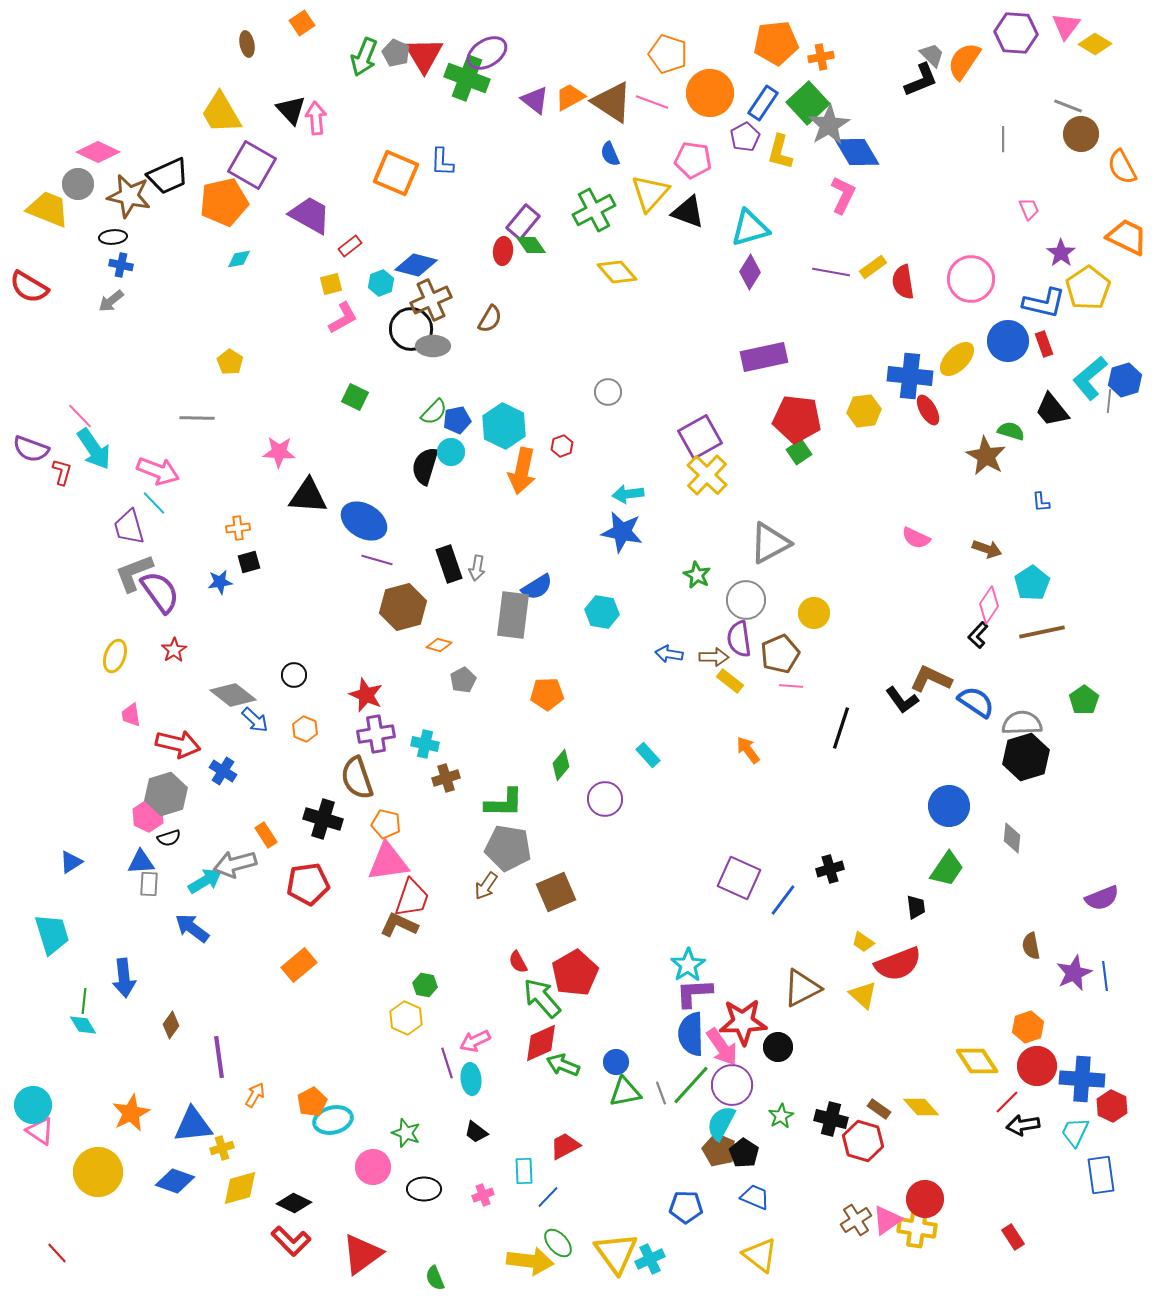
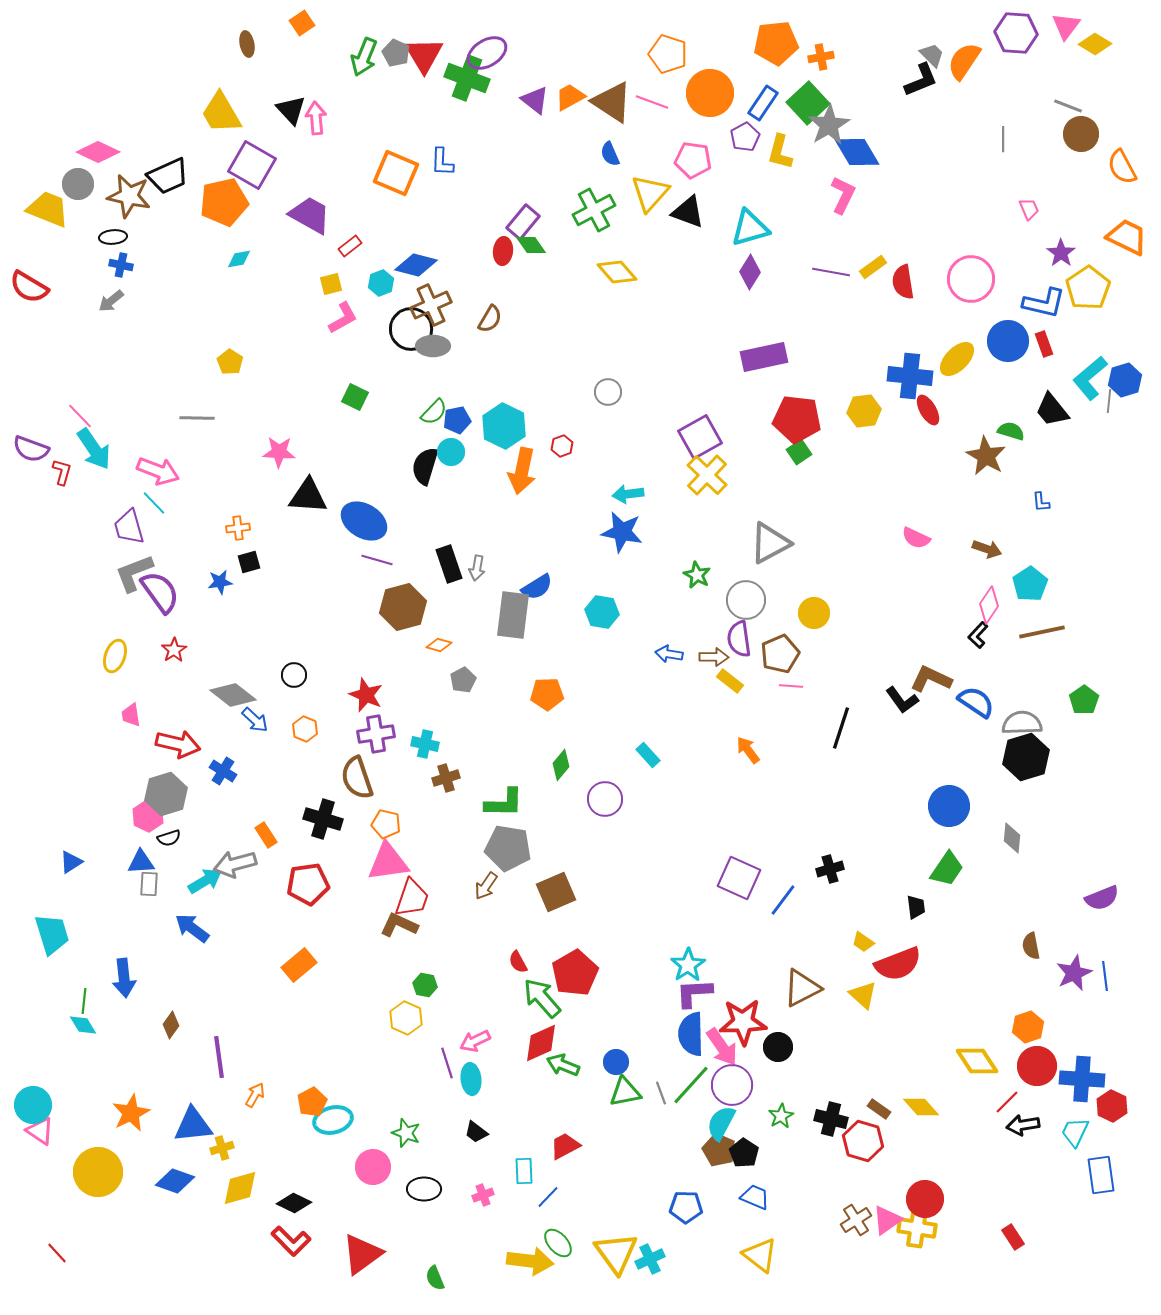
brown cross at (431, 300): moved 5 px down
cyan pentagon at (1032, 583): moved 2 px left, 1 px down
